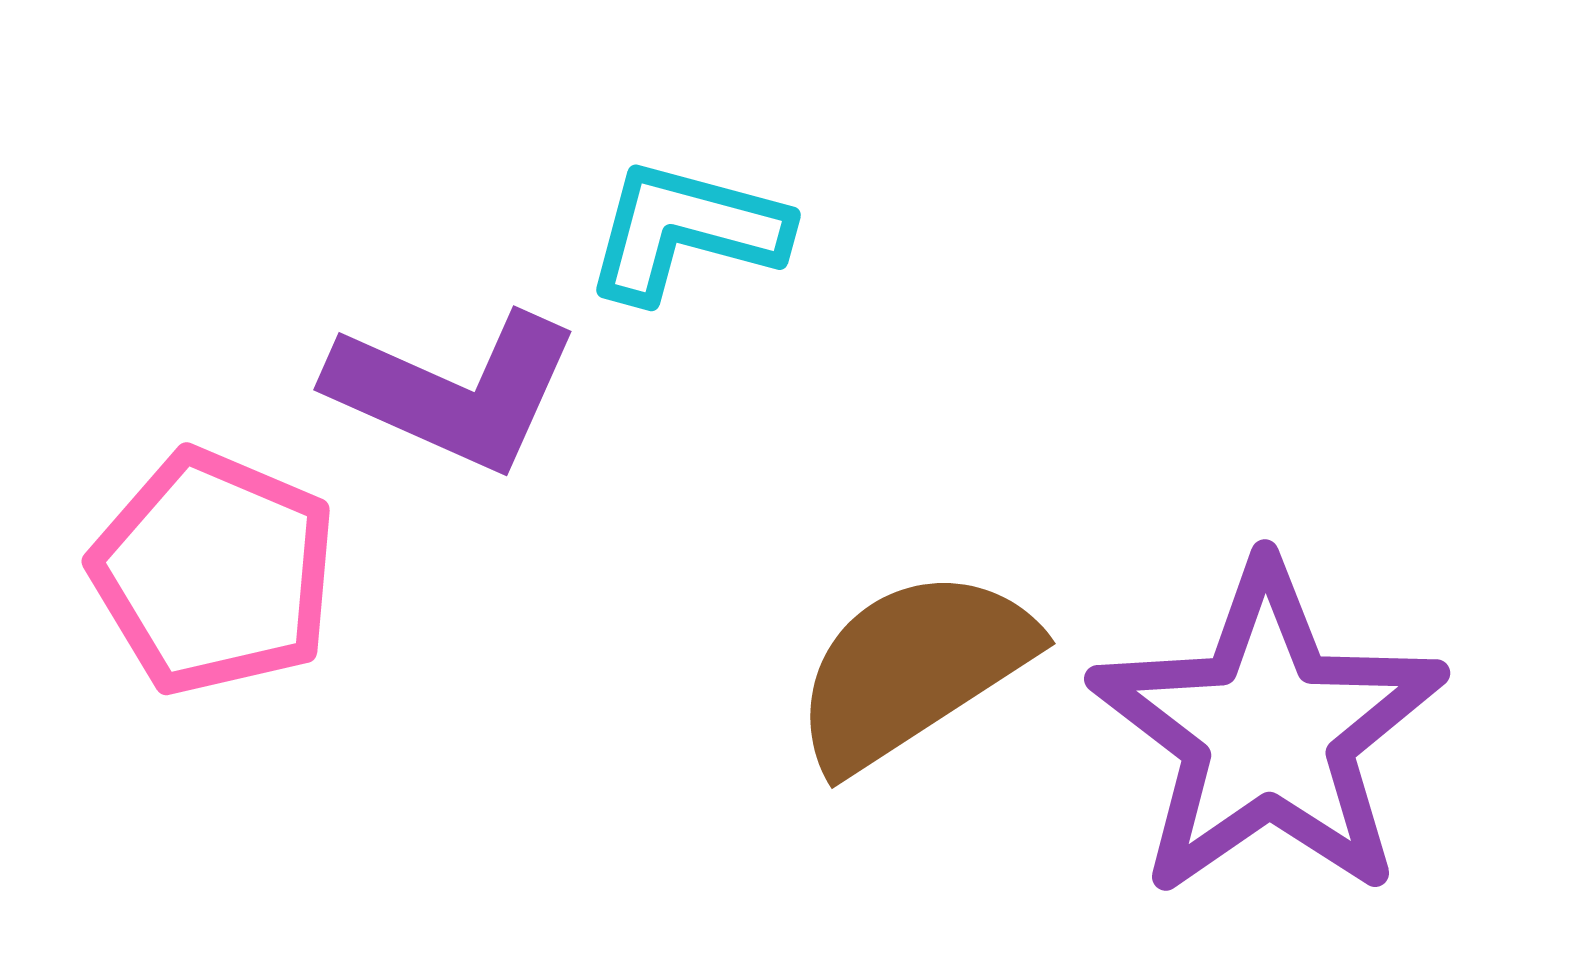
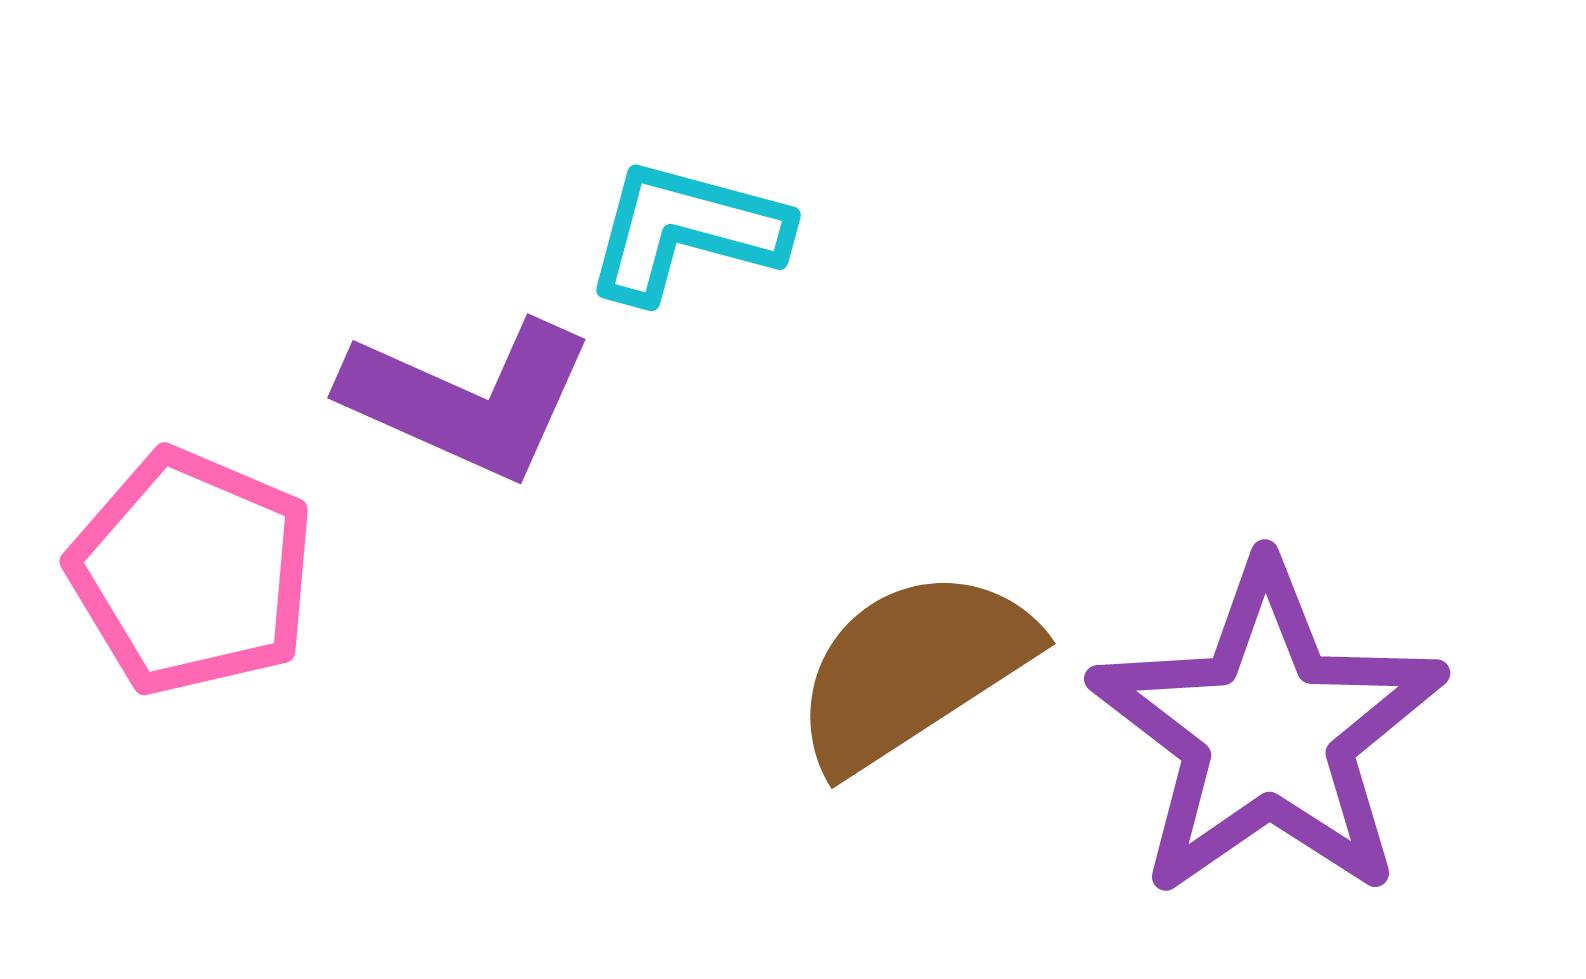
purple L-shape: moved 14 px right, 8 px down
pink pentagon: moved 22 px left
